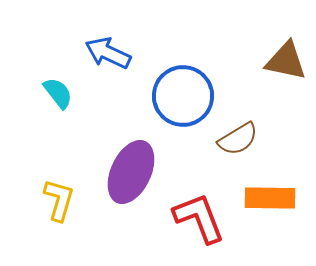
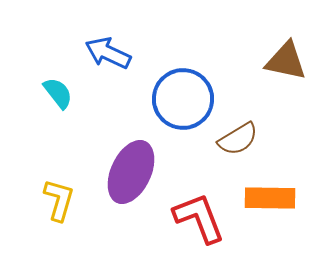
blue circle: moved 3 px down
